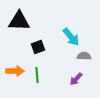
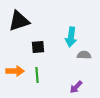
black triangle: rotated 20 degrees counterclockwise
cyan arrow: rotated 48 degrees clockwise
black square: rotated 16 degrees clockwise
gray semicircle: moved 1 px up
purple arrow: moved 8 px down
